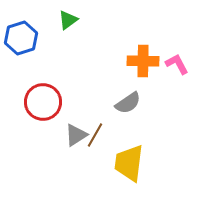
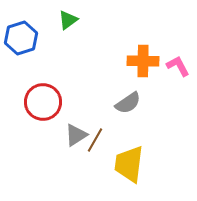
pink L-shape: moved 1 px right, 2 px down
brown line: moved 5 px down
yellow trapezoid: moved 1 px down
